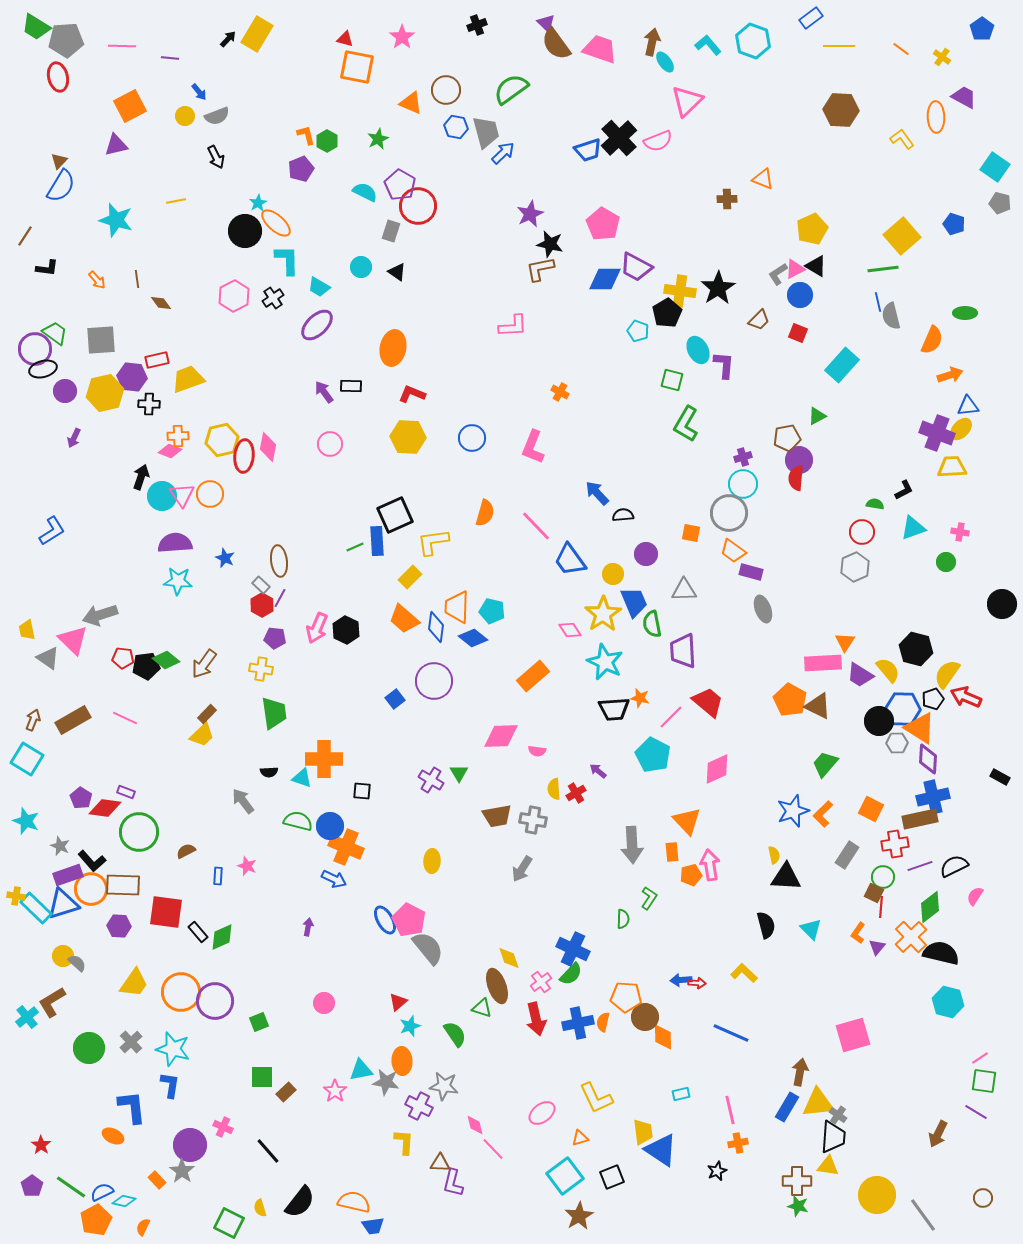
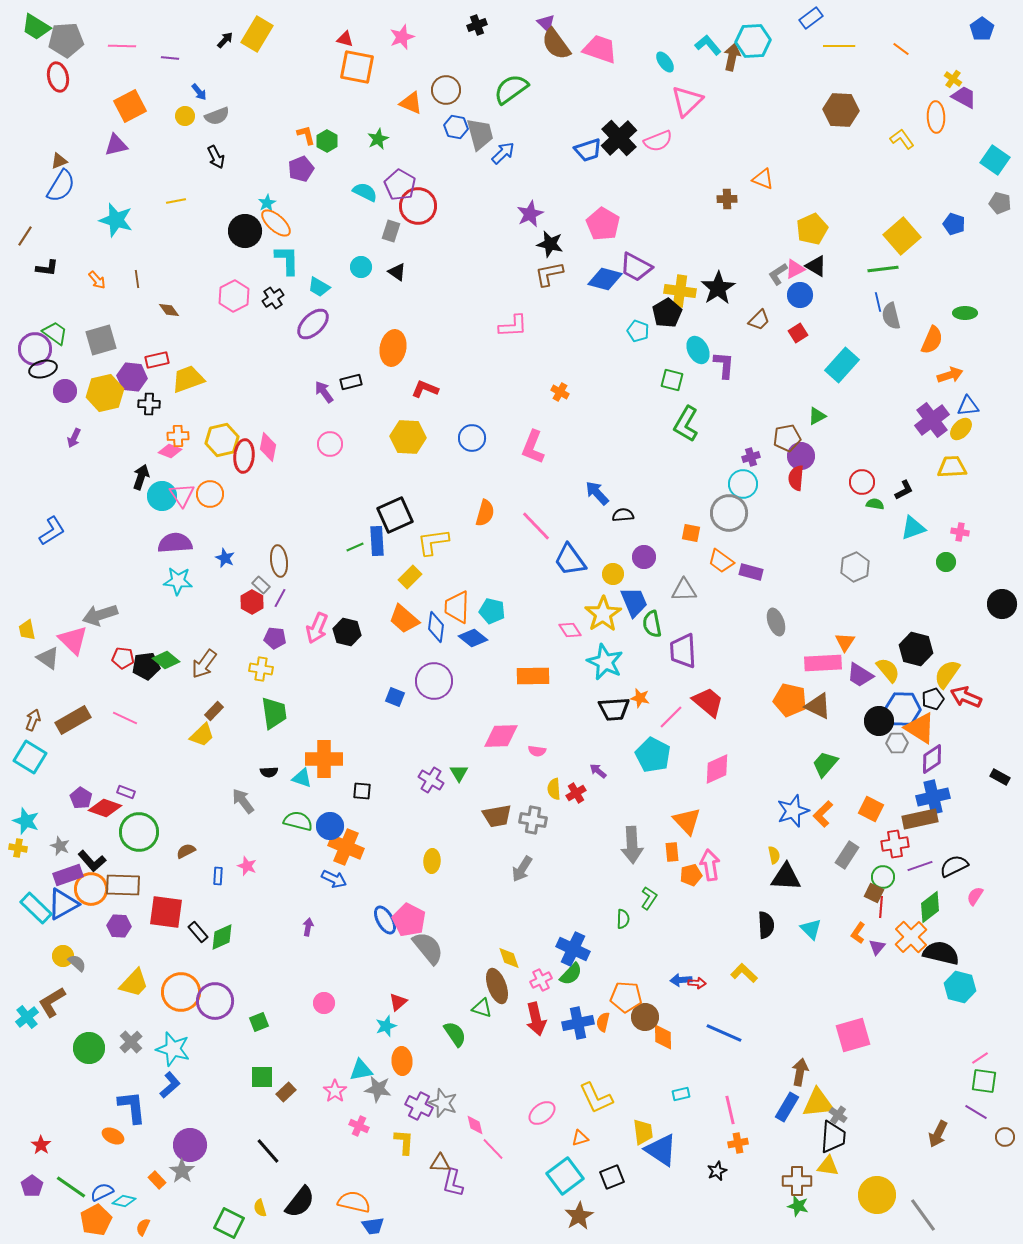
pink star at (402, 37): rotated 15 degrees clockwise
black arrow at (228, 39): moved 3 px left, 1 px down
cyan hexagon at (753, 41): rotated 24 degrees counterclockwise
brown arrow at (652, 42): moved 80 px right, 15 px down
yellow cross at (942, 57): moved 11 px right, 22 px down
gray trapezoid at (486, 132): moved 6 px left, 2 px down
brown triangle at (59, 161): rotated 24 degrees clockwise
cyan square at (995, 167): moved 7 px up
cyan star at (258, 203): moved 9 px right
brown L-shape at (540, 269): moved 9 px right, 5 px down
blue diamond at (605, 279): rotated 16 degrees clockwise
brown diamond at (161, 303): moved 8 px right, 7 px down
purple ellipse at (317, 325): moved 4 px left, 1 px up
red square at (798, 333): rotated 36 degrees clockwise
gray square at (101, 340): rotated 12 degrees counterclockwise
black rectangle at (351, 386): moved 4 px up; rotated 15 degrees counterclockwise
red L-shape at (412, 394): moved 13 px right, 5 px up
purple cross at (937, 433): moved 5 px left, 13 px up; rotated 32 degrees clockwise
purple cross at (743, 457): moved 8 px right
purple circle at (799, 460): moved 2 px right, 4 px up
red circle at (862, 532): moved 50 px up
orange trapezoid at (733, 551): moved 12 px left, 10 px down
purple circle at (646, 554): moved 2 px left, 3 px down
red hexagon at (262, 605): moved 10 px left, 3 px up
gray ellipse at (763, 609): moved 13 px right, 13 px down
black hexagon at (346, 630): moved 1 px right, 2 px down; rotated 12 degrees counterclockwise
orange rectangle at (533, 676): rotated 40 degrees clockwise
blue square at (395, 699): moved 2 px up; rotated 30 degrees counterclockwise
orange pentagon at (790, 700): rotated 16 degrees counterclockwise
brown rectangle at (207, 714): moved 7 px right, 3 px up
cyan square at (27, 759): moved 3 px right, 2 px up
purple diamond at (928, 759): moved 4 px right; rotated 52 degrees clockwise
red diamond at (105, 808): rotated 12 degrees clockwise
yellow cross at (16, 896): moved 2 px right, 48 px up
blue triangle at (63, 904): rotated 12 degrees counterclockwise
black semicircle at (766, 925): rotated 12 degrees clockwise
pink cross at (541, 982): moved 2 px up; rotated 10 degrees clockwise
yellow trapezoid at (134, 983): rotated 8 degrees clockwise
cyan hexagon at (948, 1002): moved 12 px right, 15 px up
cyan star at (410, 1026): moved 24 px left
blue line at (731, 1033): moved 7 px left
gray star at (386, 1082): moved 8 px left, 7 px down
blue L-shape at (170, 1085): rotated 40 degrees clockwise
gray star at (444, 1086): moved 1 px left, 17 px down; rotated 12 degrees clockwise
pink cross at (223, 1127): moved 136 px right, 1 px up
brown circle at (983, 1198): moved 22 px right, 61 px up
